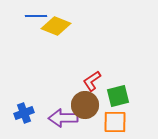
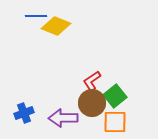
green square: moved 3 px left; rotated 25 degrees counterclockwise
brown circle: moved 7 px right, 2 px up
